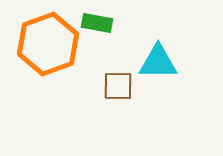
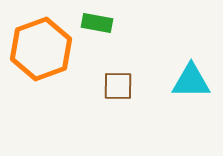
orange hexagon: moved 7 px left, 5 px down
cyan triangle: moved 33 px right, 19 px down
